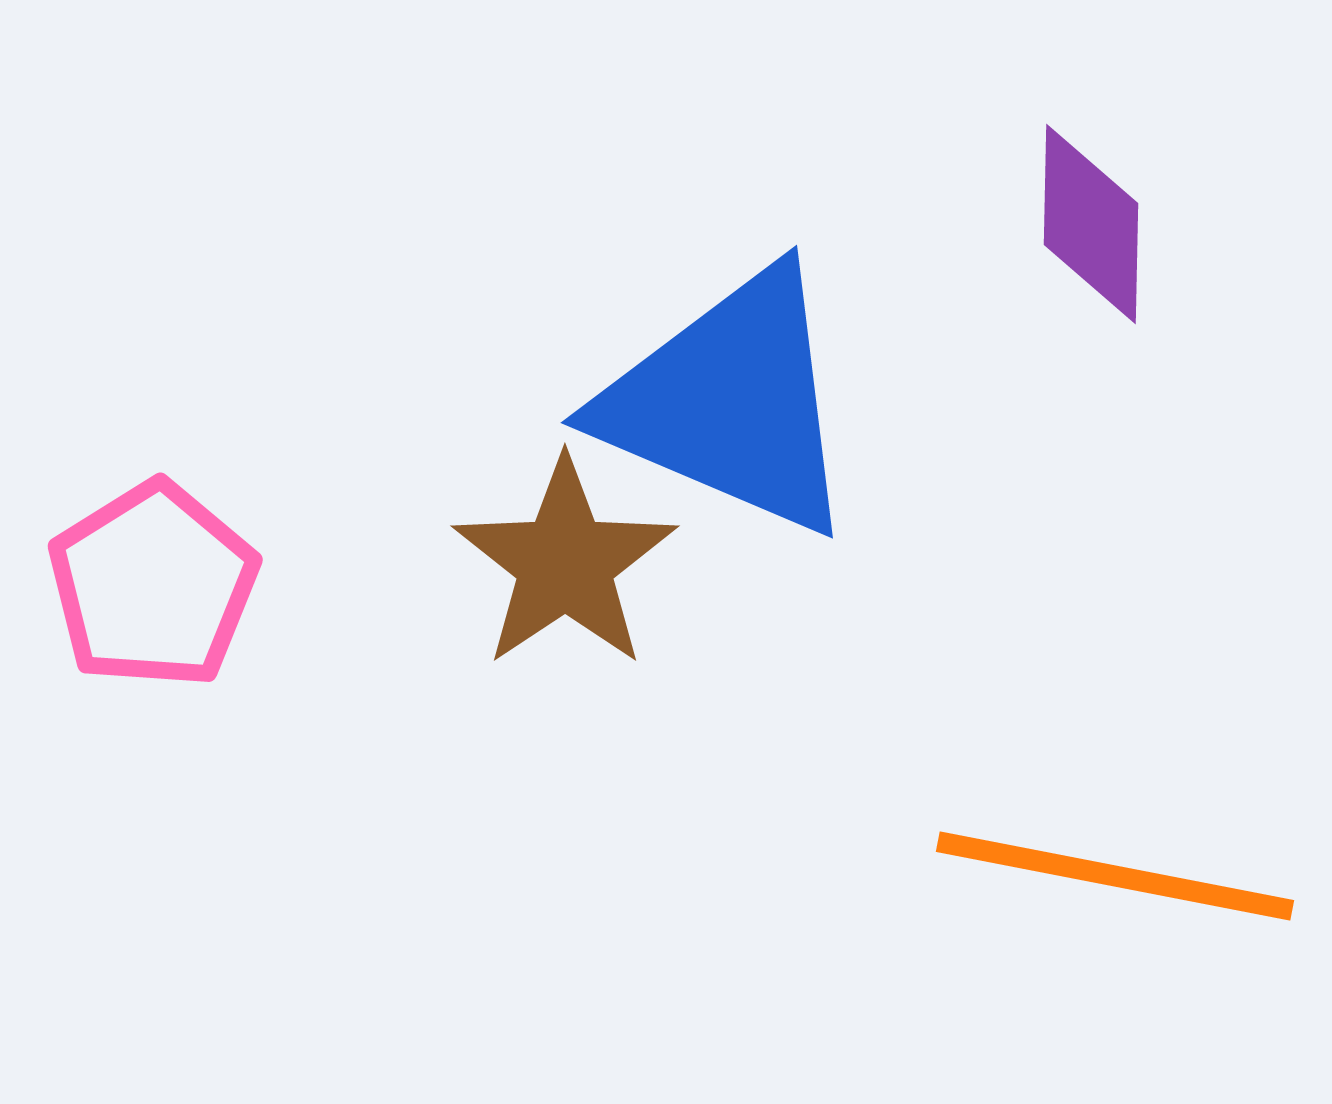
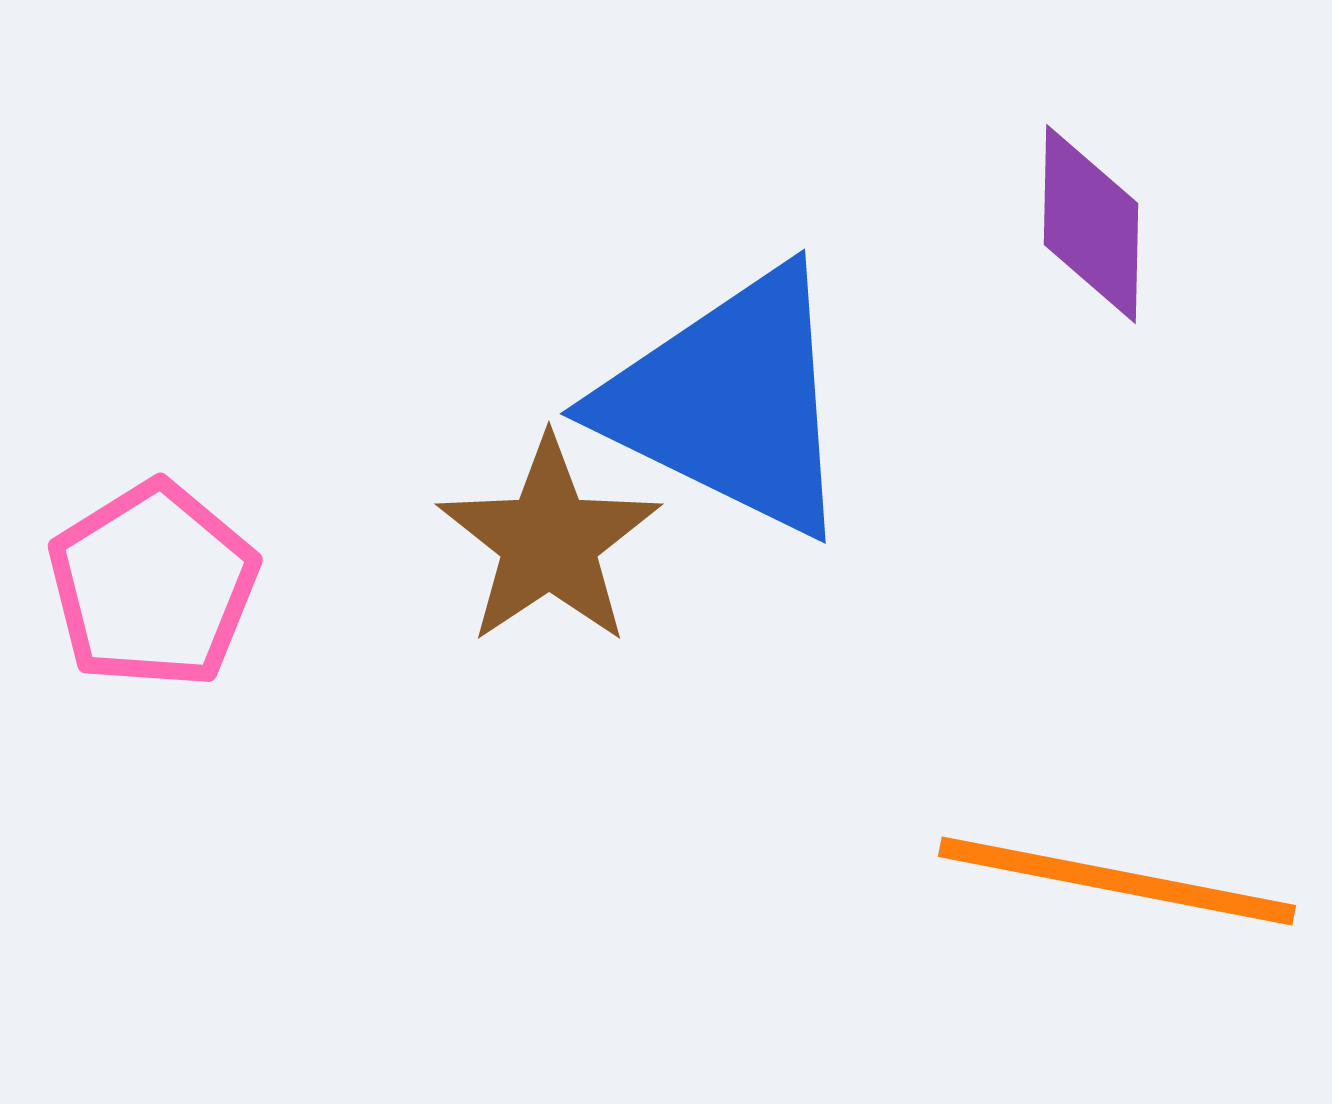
blue triangle: rotated 3 degrees clockwise
brown star: moved 16 px left, 22 px up
orange line: moved 2 px right, 5 px down
